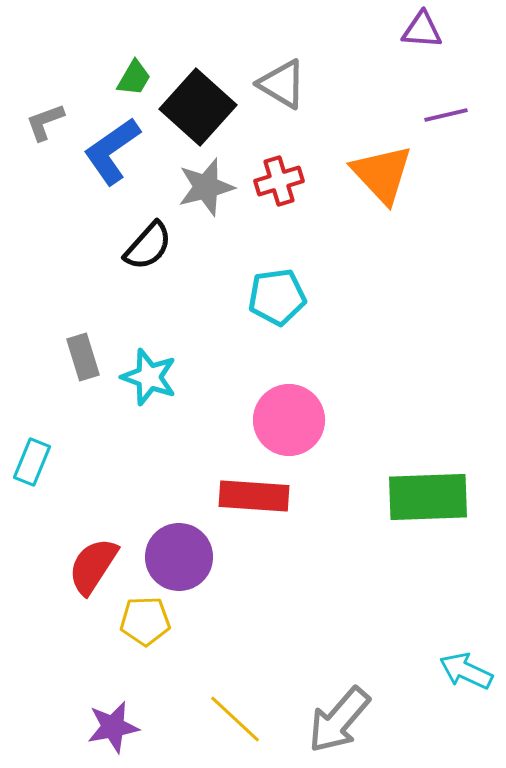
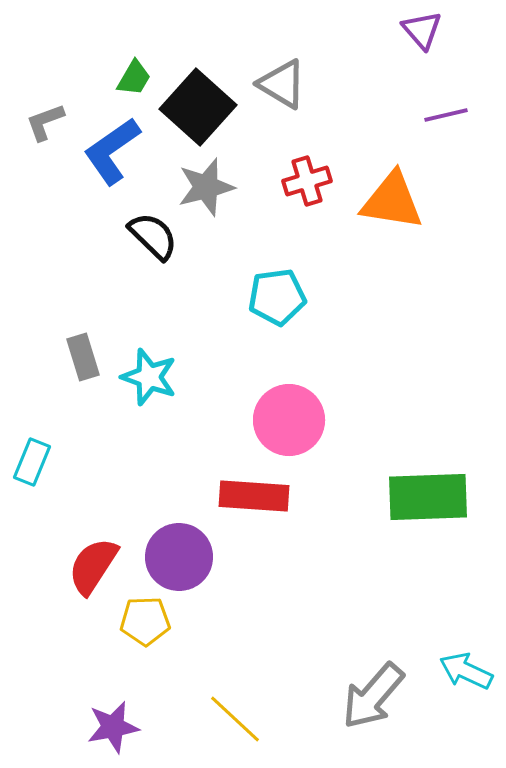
purple triangle: rotated 45 degrees clockwise
orange triangle: moved 10 px right, 27 px down; rotated 38 degrees counterclockwise
red cross: moved 28 px right
black semicircle: moved 5 px right, 10 px up; rotated 88 degrees counterclockwise
gray arrow: moved 34 px right, 24 px up
